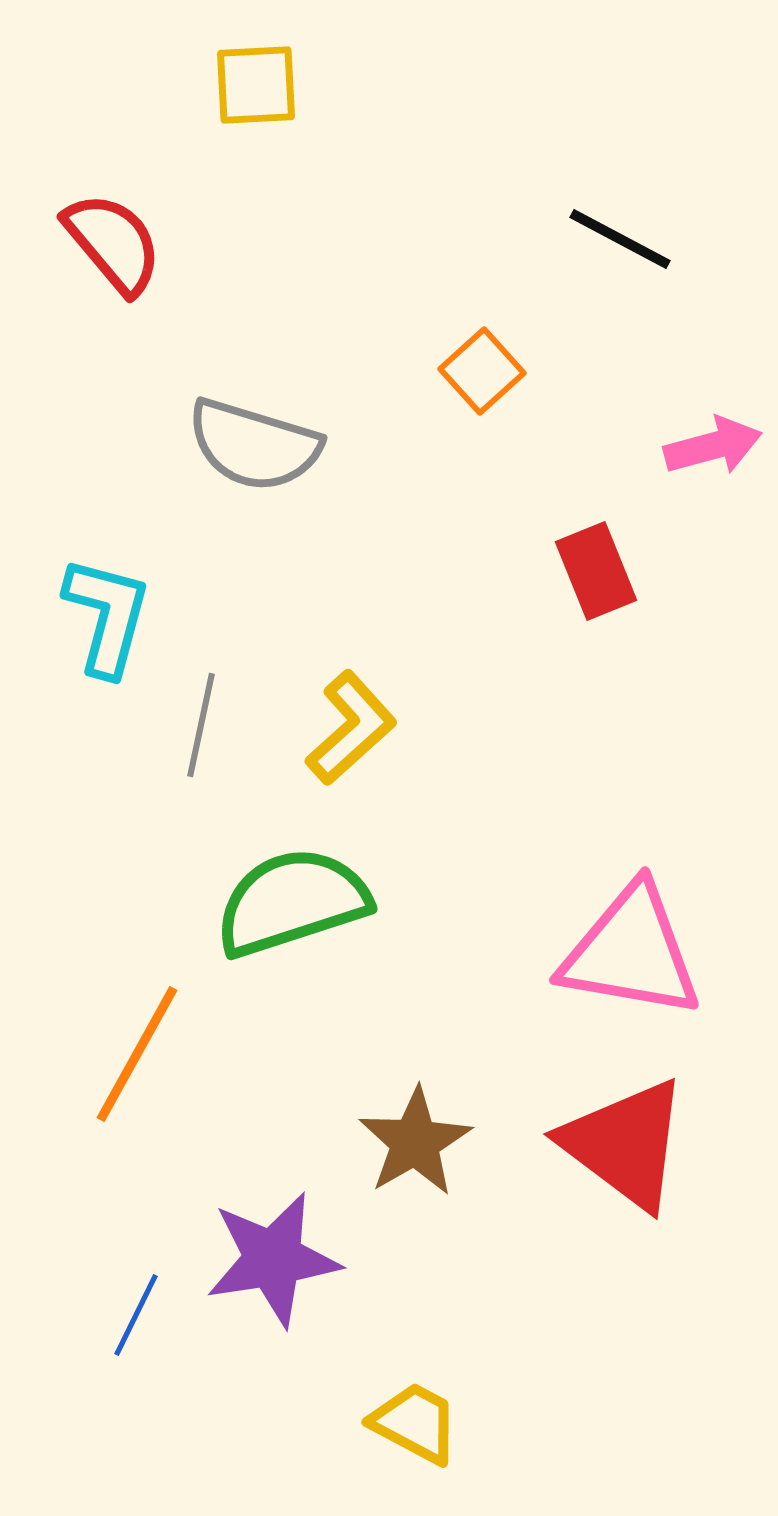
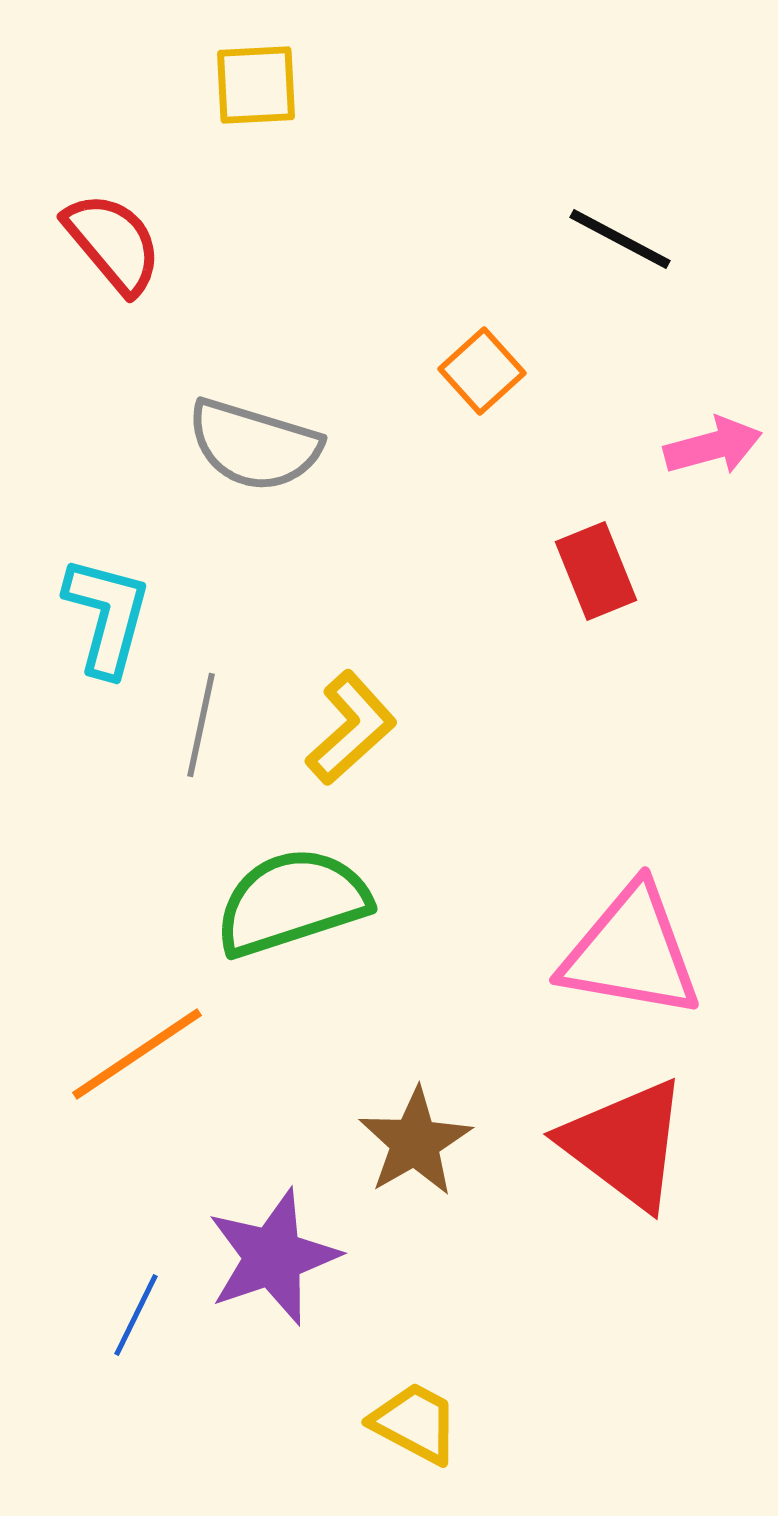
orange line: rotated 27 degrees clockwise
purple star: moved 2 px up; rotated 10 degrees counterclockwise
